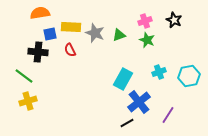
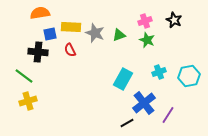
blue cross: moved 5 px right, 1 px down
